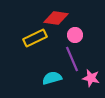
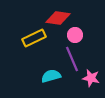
red diamond: moved 2 px right
yellow rectangle: moved 1 px left
cyan semicircle: moved 1 px left, 2 px up
